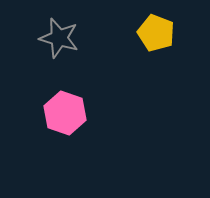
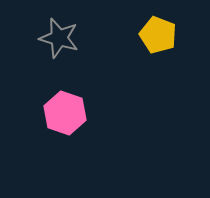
yellow pentagon: moved 2 px right, 2 px down
